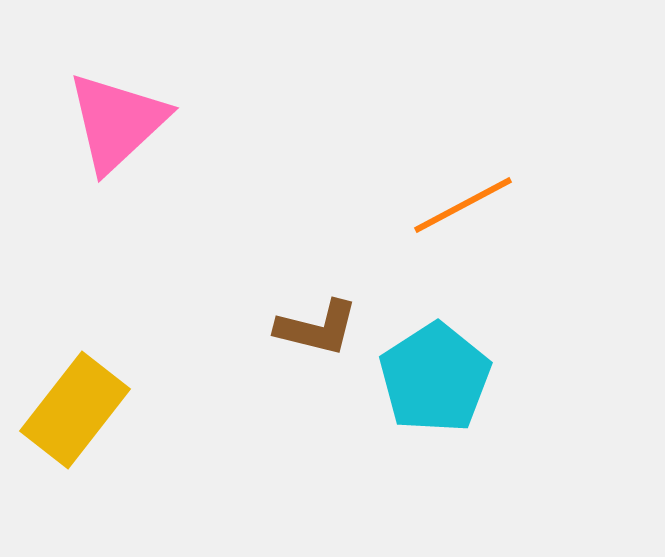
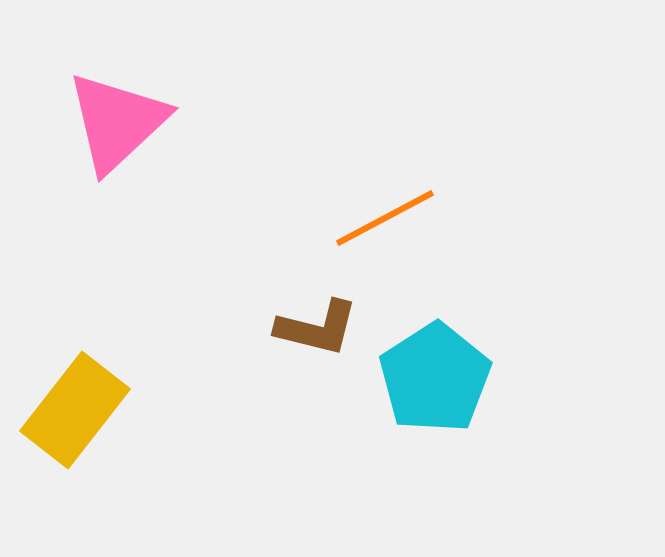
orange line: moved 78 px left, 13 px down
